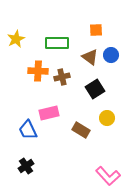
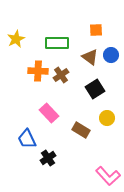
brown cross: moved 1 px left, 2 px up; rotated 21 degrees counterclockwise
pink rectangle: rotated 60 degrees clockwise
blue trapezoid: moved 1 px left, 9 px down
black cross: moved 22 px right, 8 px up
